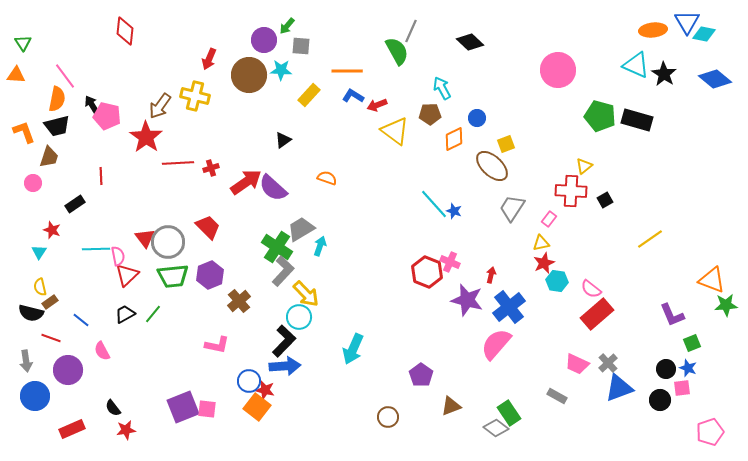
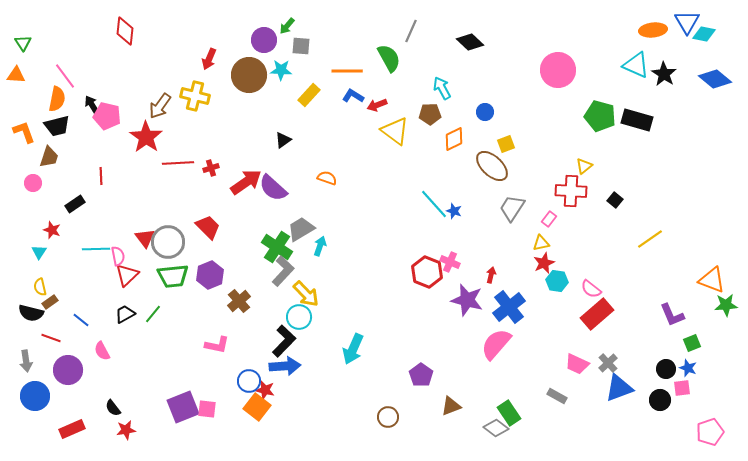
green semicircle at (397, 51): moved 8 px left, 7 px down
blue circle at (477, 118): moved 8 px right, 6 px up
black square at (605, 200): moved 10 px right; rotated 21 degrees counterclockwise
